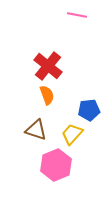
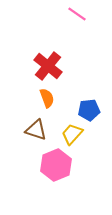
pink line: moved 1 px up; rotated 24 degrees clockwise
orange semicircle: moved 3 px down
